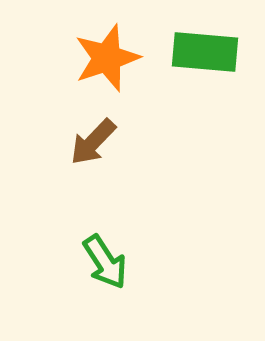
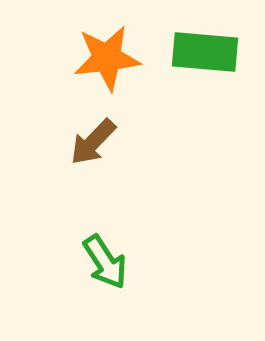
orange star: rotated 12 degrees clockwise
